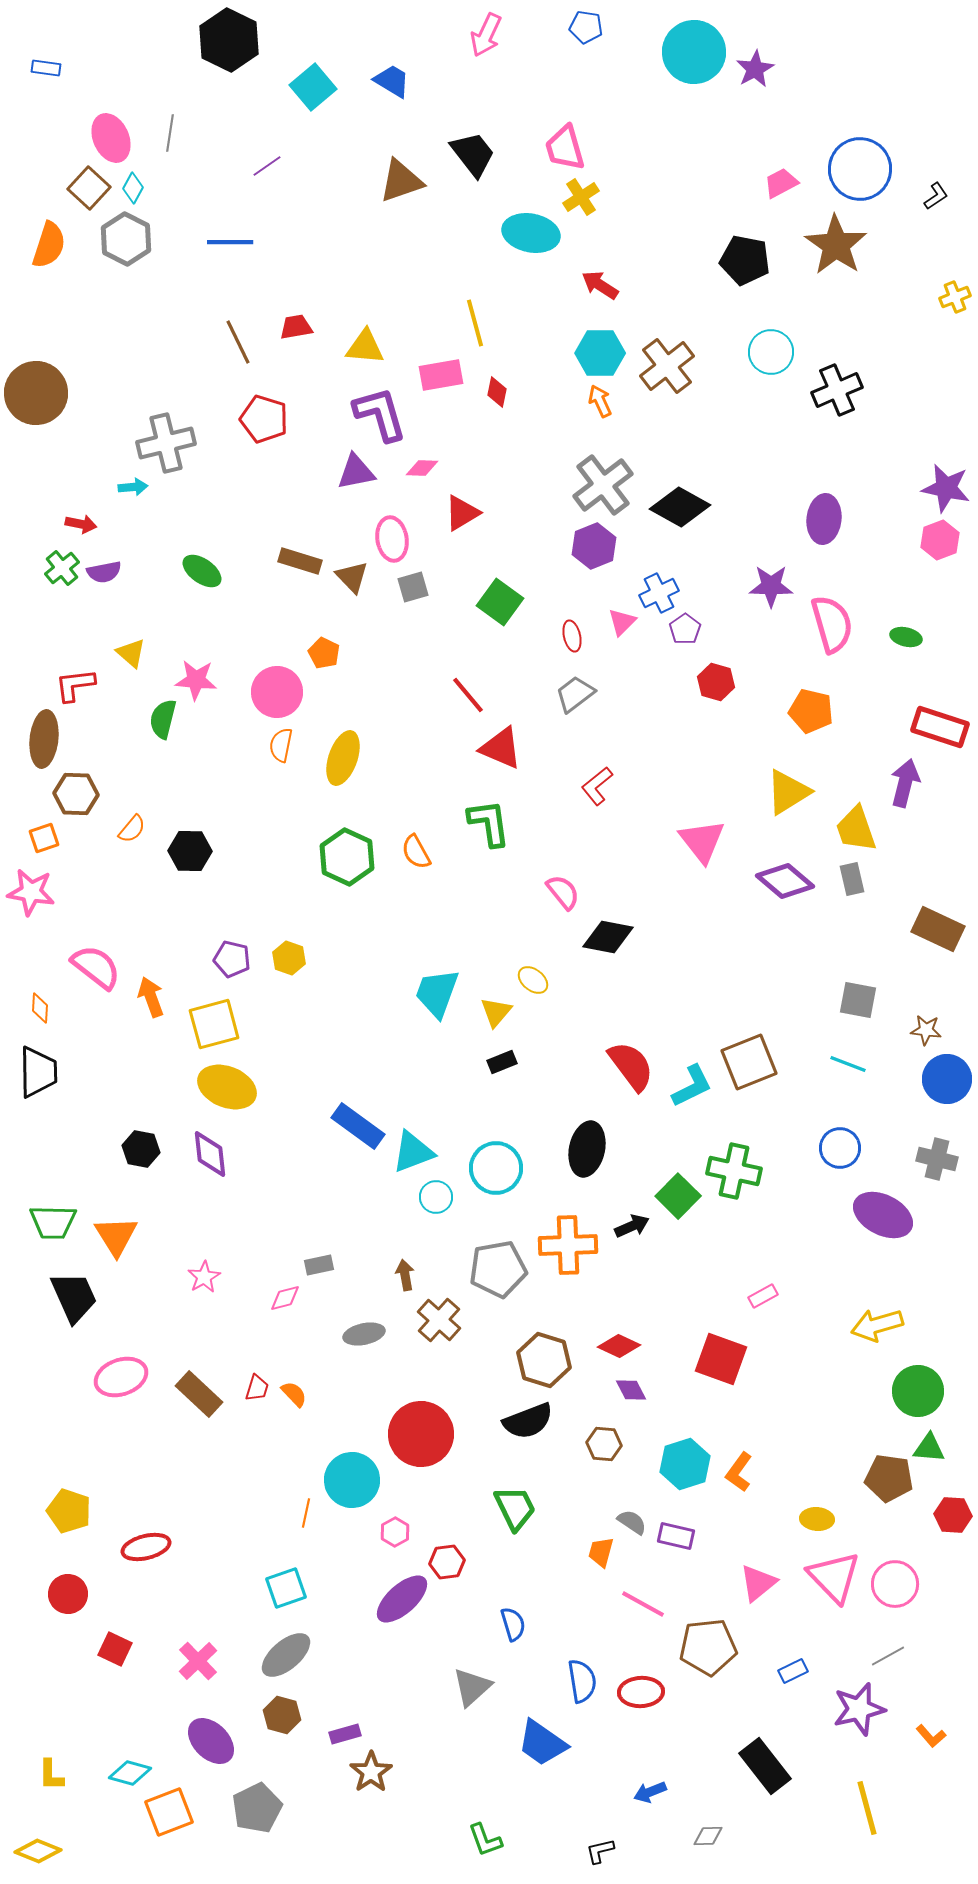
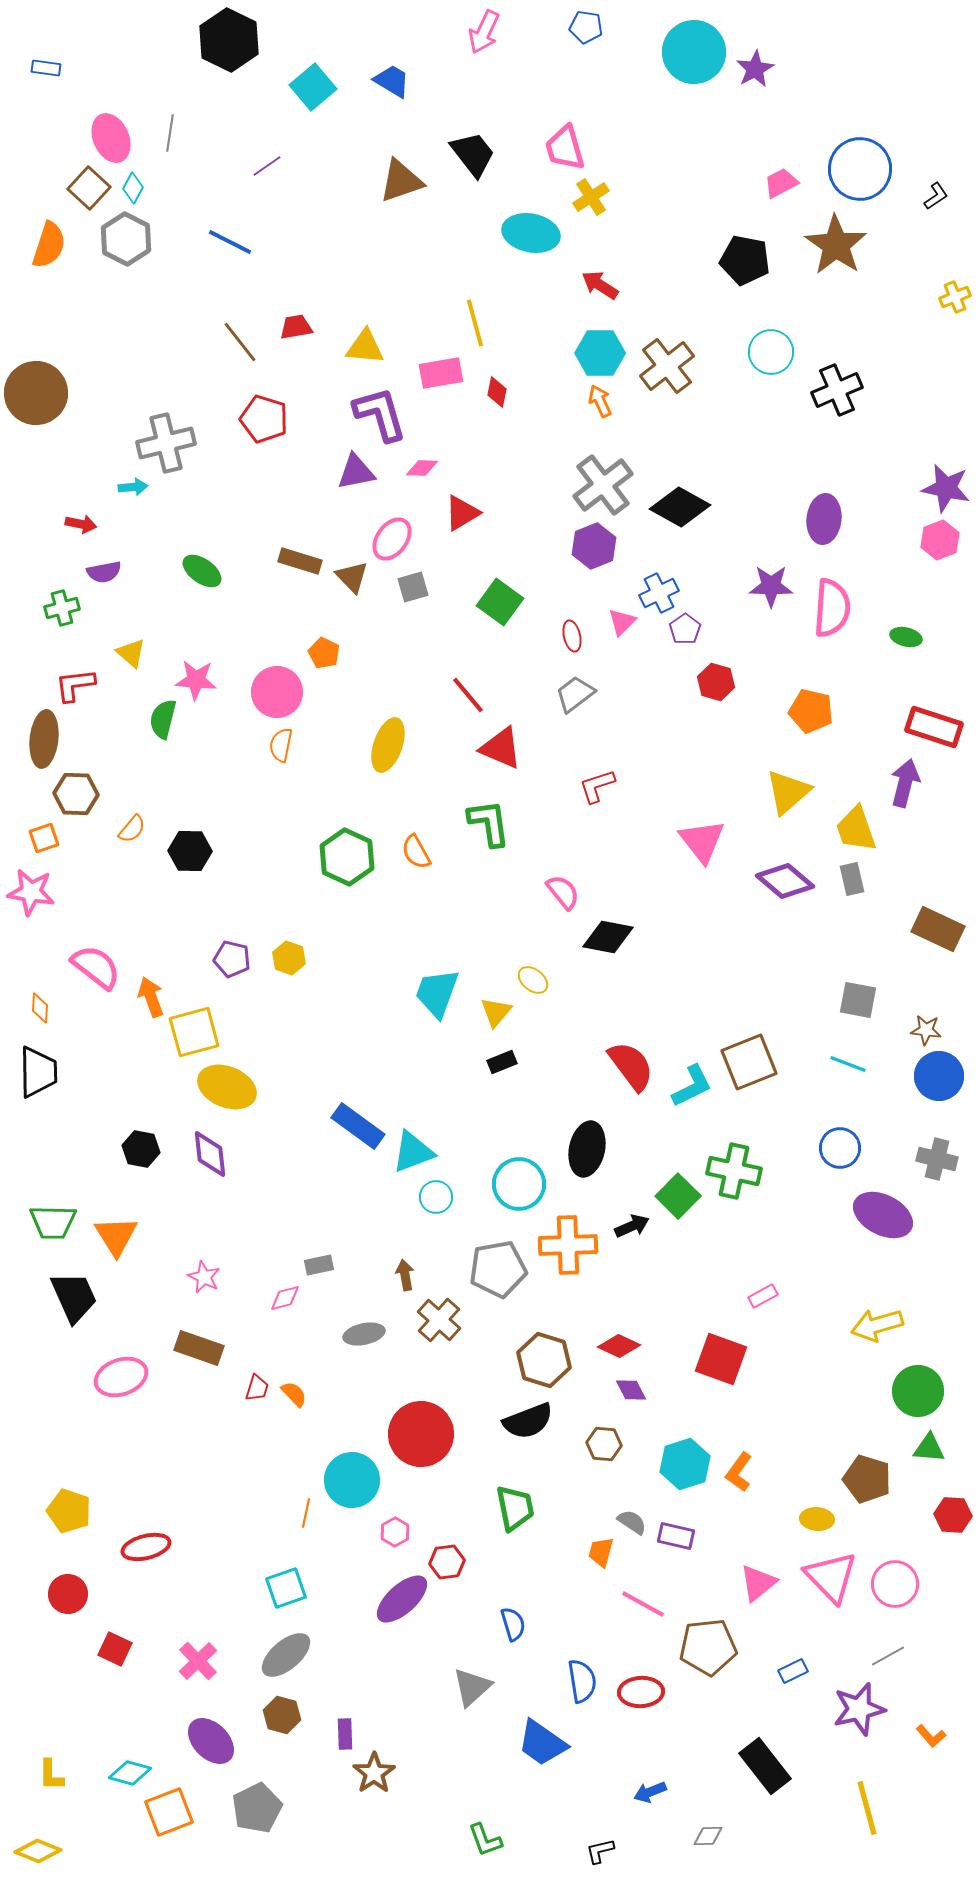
pink arrow at (486, 35): moved 2 px left, 3 px up
yellow cross at (581, 197): moved 10 px right
blue line at (230, 242): rotated 27 degrees clockwise
brown line at (238, 342): moved 2 px right; rotated 12 degrees counterclockwise
pink rectangle at (441, 375): moved 2 px up
pink ellipse at (392, 539): rotated 45 degrees clockwise
green cross at (62, 568): moved 40 px down; rotated 24 degrees clockwise
pink semicircle at (832, 624): moved 16 px up; rotated 20 degrees clockwise
red rectangle at (940, 727): moved 6 px left
yellow ellipse at (343, 758): moved 45 px right, 13 px up
red L-shape at (597, 786): rotated 21 degrees clockwise
yellow triangle at (788, 792): rotated 9 degrees counterclockwise
yellow square at (214, 1024): moved 20 px left, 8 px down
blue circle at (947, 1079): moved 8 px left, 3 px up
cyan circle at (496, 1168): moved 23 px right, 16 px down
pink star at (204, 1277): rotated 16 degrees counterclockwise
brown rectangle at (199, 1394): moved 46 px up; rotated 24 degrees counterclockwise
brown pentagon at (889, 1478): moved 22 px left, 1 px down; rotated 9 degrees clockwise
green trapezoid at (515, 1508): rotated 15 degrees clockwise
pink triangle at (834, 1577): moved 3 px left
purple rectangle at (345, 1734): rotated 76 degrees counterclockwise
brown star at (371, 1772): moved 3 px right, 1 px down
